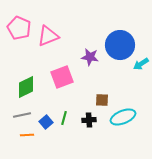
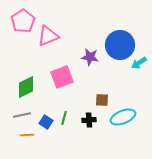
pink pentagon: moved 4 px right, 7 px up; rotated 15 degrees clockwise
cyan arrow: moved 2 px left, 1 px up
blue square: rotated 16 degrees counterclockwise
